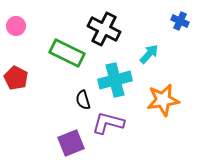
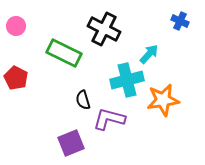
green rectangle: moved 3 px left
cyan cross: moved 12 px right
purple L-shape: moved 1 px right, 4 px up
